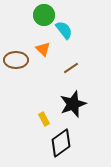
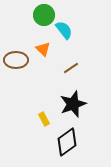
black diamond: moved 6 px right, 1 px up
